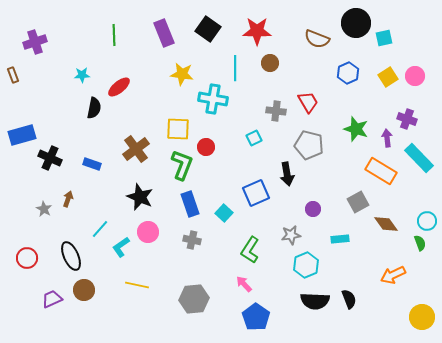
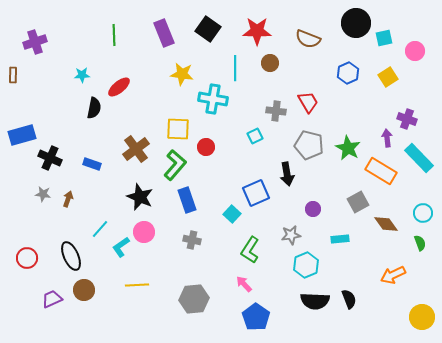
brown semicircle at (317, 39): moved 9 px left
brown rectangle at (13, 75): rotated 21 degrees clockwise
pink circle at (415, 76): moved 25 px up
green star at (356, 129): moved 8 px left, 19 px down; rotated 10 degrees clockwise
cyan square at (254, 138): moved 1 px right, 2 px up
green L-shape at (182, 165): moved 7 px left; rotated 20 degrees clockwise
blue rectangle at (190, 204): moved 3 px left, 4 px up
gray star at (44, 209): moved 1 px left, 15 px up; rotated 21 degrees counterclockwise
cyan square at (224, 213): moved 8 px right, 1 px down
cyan circle at (427, 221): moved 4 px left, 8 px up
pink circle at (148, 232): moved 4 px left
yellow line at (137, 285): rotated 15 degrees counterclockwise
